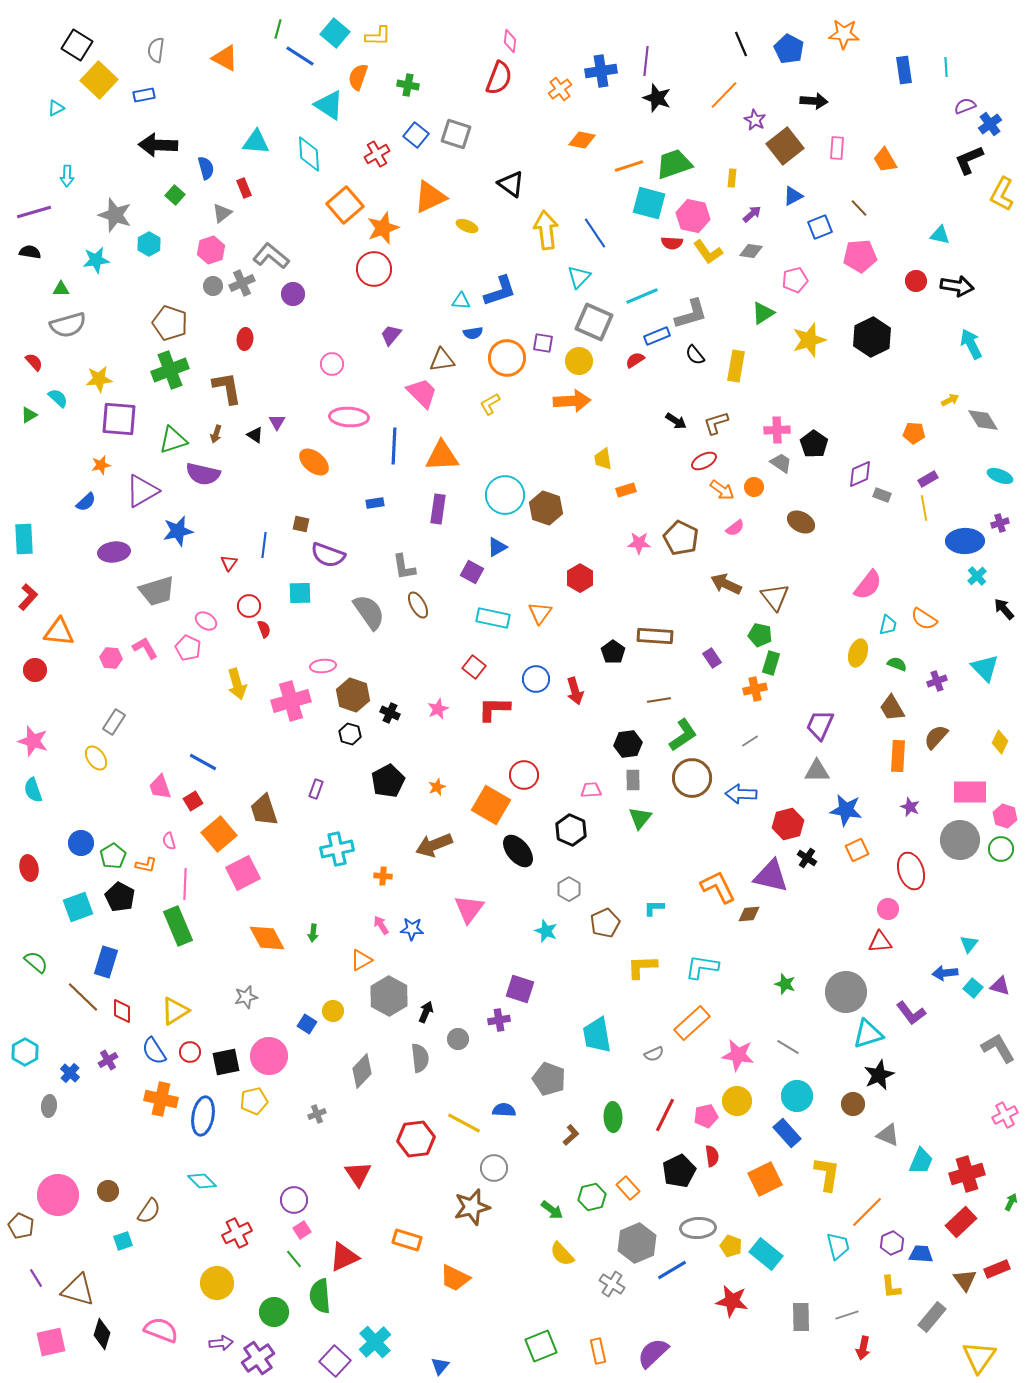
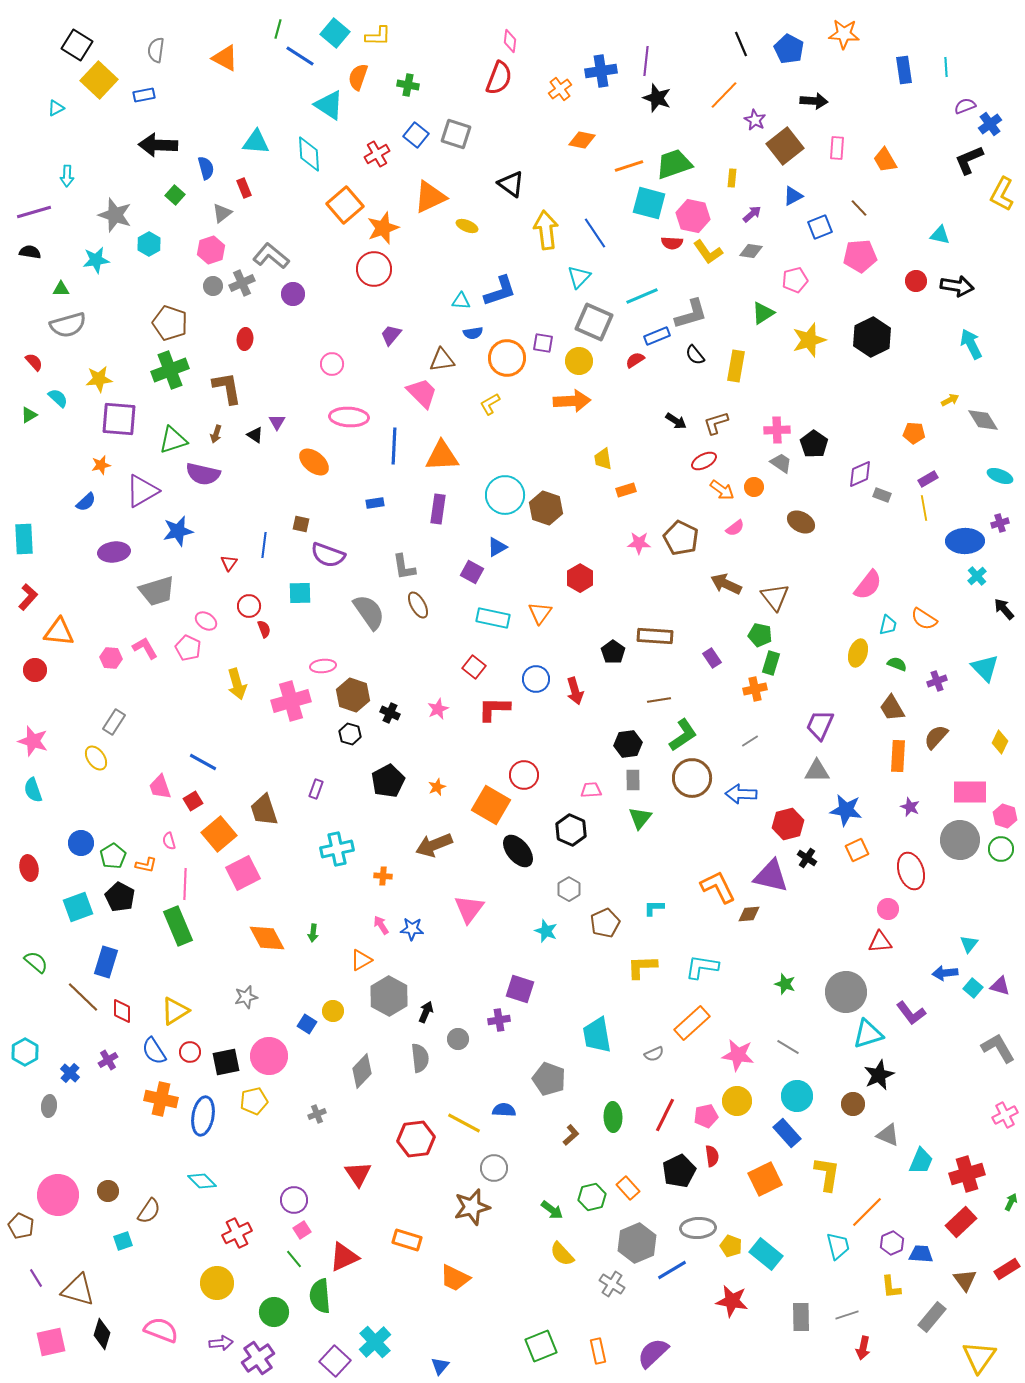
red rectangle at (997, 1269): moved 10 px right; rotated 10 degrees counterclockwise
